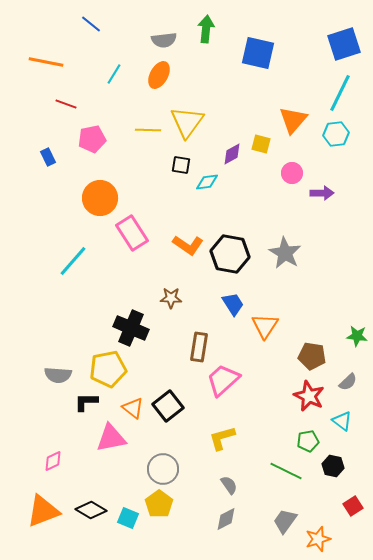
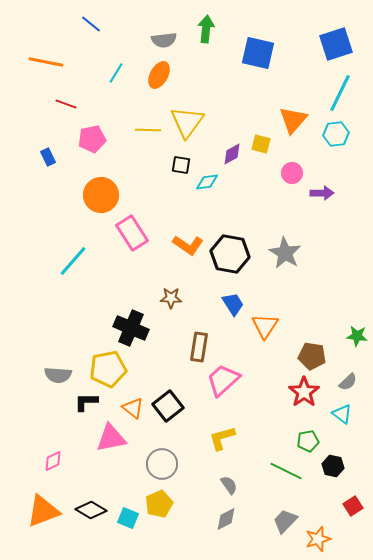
blue square at (344, 44): moved 8 px left
cyan line at (114, 74): moved 2 px right, 1 px up
orange circle at (100, 198): moved 1 px right, 3 px up
red star at (309, 396): moved 5 px left, 4 px up; rotated 12 degrees clockwise
cyan triangle at (342, 421): moved 7 px up
gray circle at (163, 469): moved 1 px left, 5 px up
yellow pentagon at (159, 504): rotated 12 degrees clockwise
gray trapezoid at (285, 521): rotated 8 degrees clockwise
